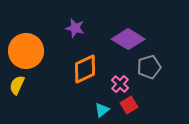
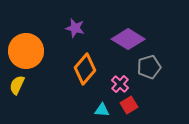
orange diamond: rotated 24 degrees counterclockwise
cyan triangle: rotated 42 degrees clockwise
